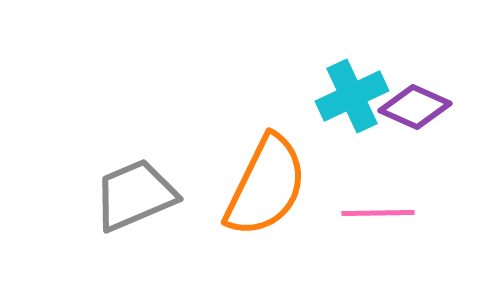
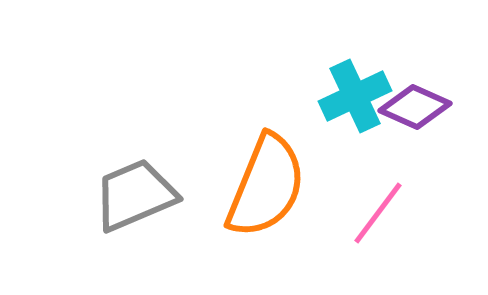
cyan cross: moved 3 px right
orange semicircle: rotated 4 degrees counterclockwise
pink line: rotated 52 degrees counterclockwise
